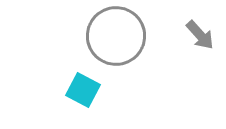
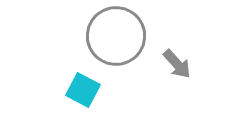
gray arrow: moved 23 px left, 29 px down
